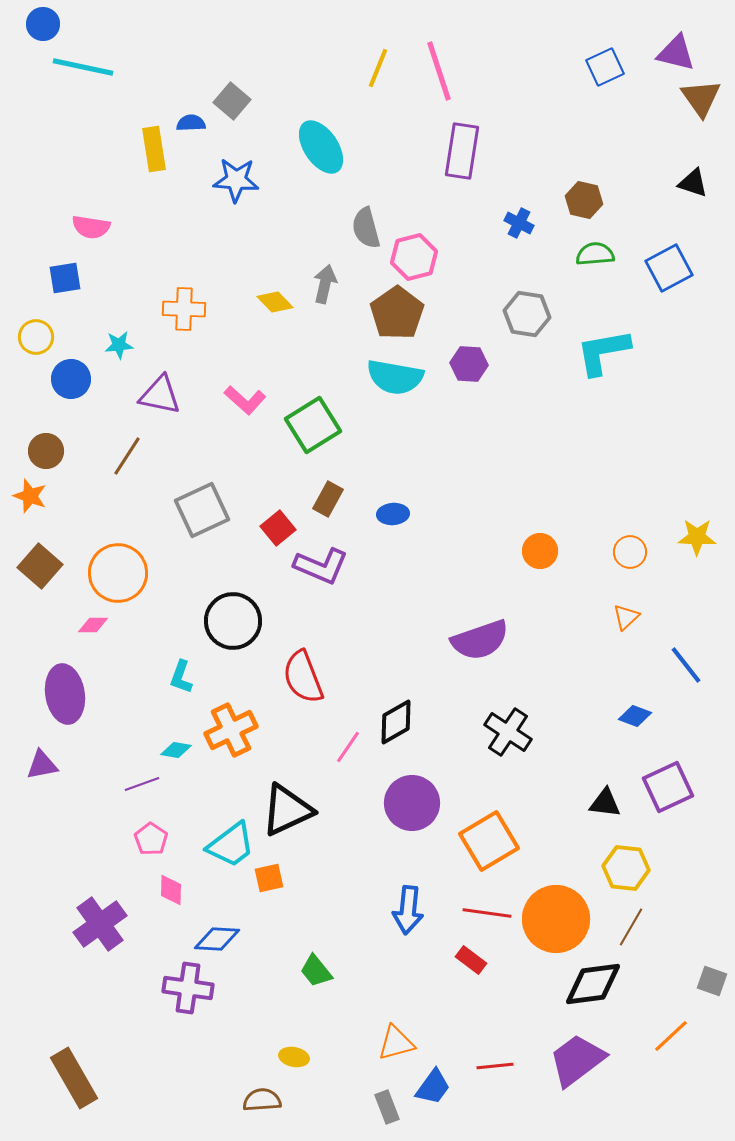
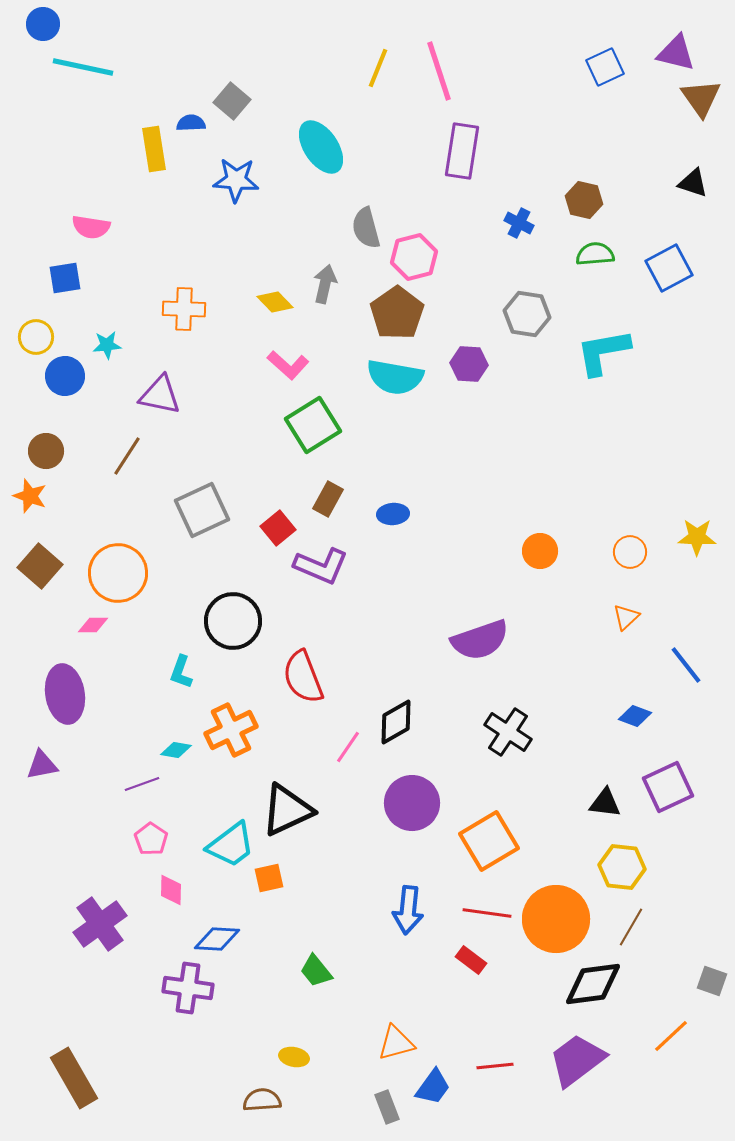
cyan star at (119, 345): moved 12 px left
blue circle at (71, 379): moved 6 px left, 3 px up
pink L-shape at (245, 400): moved 43 px right, 35 px up
cyan L-shape at (181, 677): moved 5 px up
yellow hexagon at (626, 868): moved 4 px left, 1 px up
